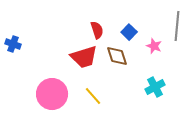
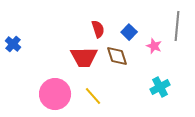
red semicircle: moved 1 px right, 1 px up
blue cross: rotated 21 degrees clockwise
red trapezoid: rotated 16 degrees clockwise
cyan cross: moved 5 px right
pink circle: moved 3 px right
